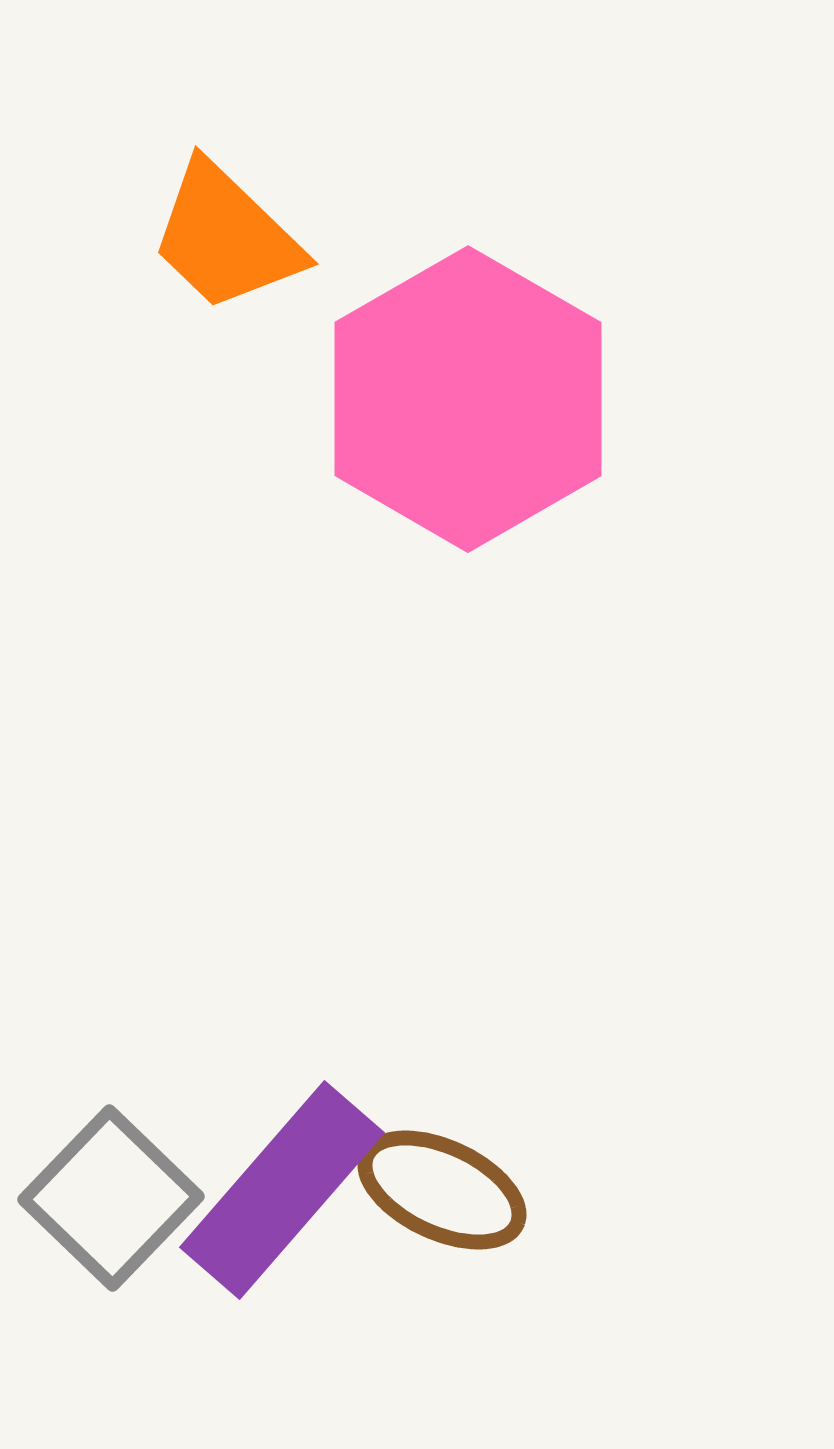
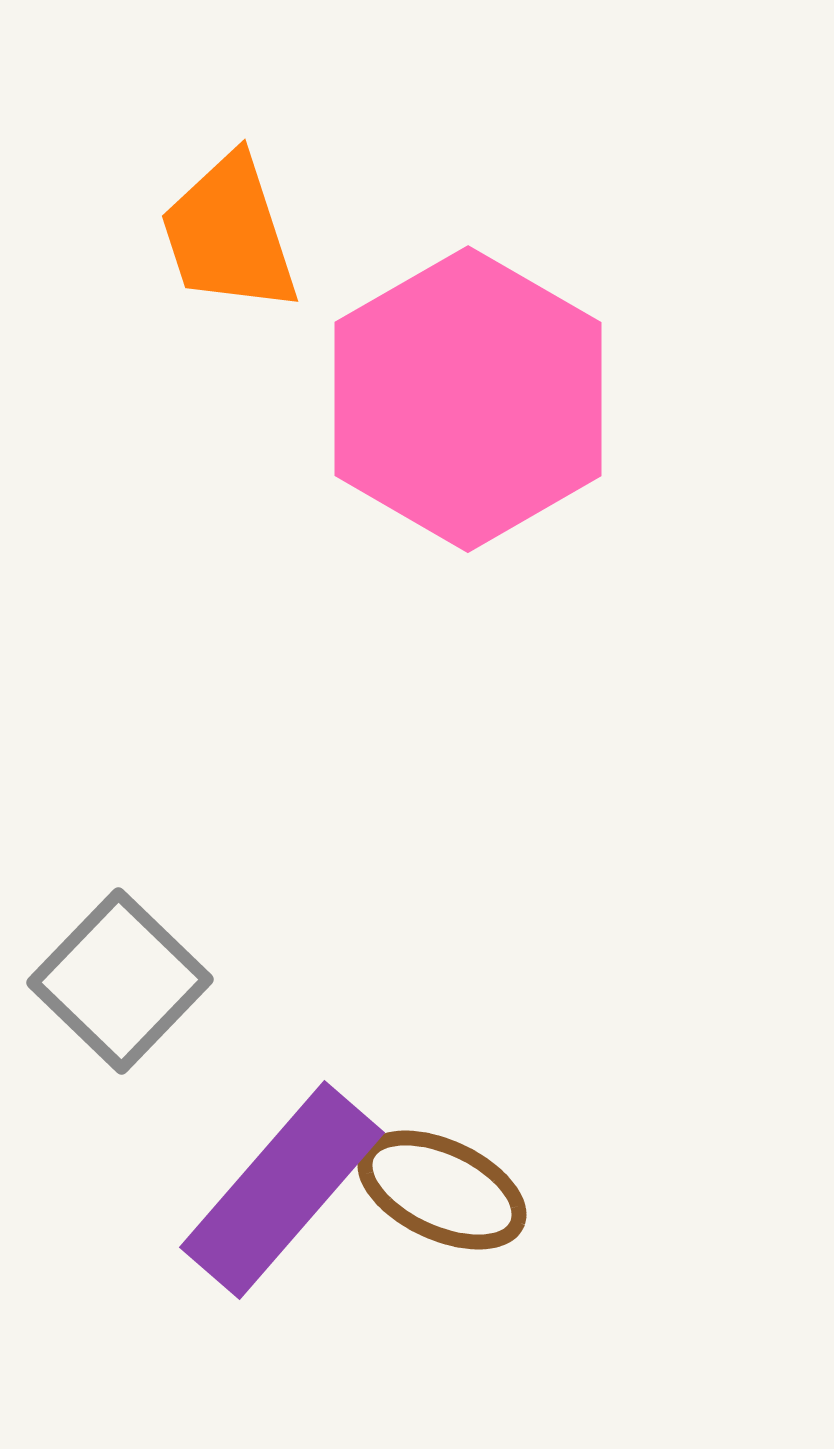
orange trapezoid: moved 3 px right, 3 px up; rotated 28 degrees clockwise
gray square: moved 9 px right, 217 px up
